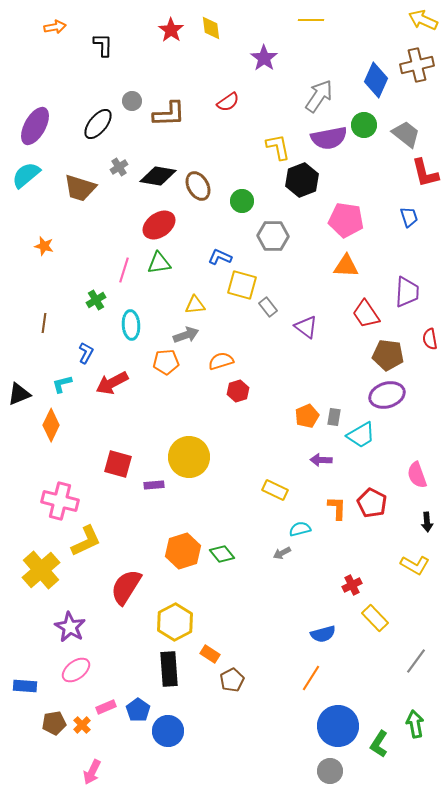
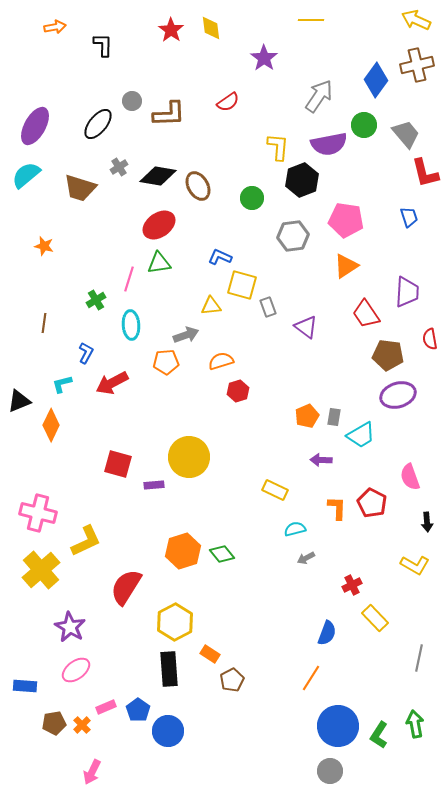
yellow arrow at (423, 20): moved 7 px left
blue diamond at (376, 80): rotated 12 degrees clockwise
gray trapezoid at (406, 134): rotated 12 degrees clockwise
purple semicircle at (329, 138): moved 6 px down
yellow L-shape at (278, 147): rotated 16 degrees clockwise
green circle at (242, 201): moved 10 px right, 3 px up
gray hexagon at (273, 236): moved 20 px right; rotated 8 degrees counterclockwise
orange triangle at (346, 266): rotated 36 degrees counterclockwise
pink line at (124, 270): moved 5 px right, 9 px down
yellow triangle at (195, 305): moved 16 px right, 1 px down
gray rectangle at (268, 307): rotated 18 degrees clockwise
black triangle at (19, 394): moved 7 px down
purple ellipse at (387, 395): moved 11 px right
pink semicircle at (417, 475): moved 7 px left, 2 px down
pink cross at (60, 501): moved 22 px left, 12 px down
cyan semicircle at (300, 529): moved 5 px left
gray arrow at (282, 553): moved 24 px right, 5 px down
blue semicircle at (323, 634): moved 4 px right, 1 px up; rotated 55 degrees counterclockwise
gray line at (416, 661): moved 3 px right, 3 px up; rotated 24 degrees counterclockwise
green L-shape at (379, 744): moved 9 px up
